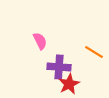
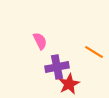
purple cross: moved 2 px left; rotated 15 degrees counterclockwise
